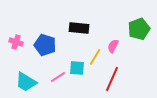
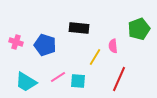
pink semicircle: rotated 32 degrees counterclockwise
cyan square: moved 1 px right, 13 px down
red line: moved 7 px right
